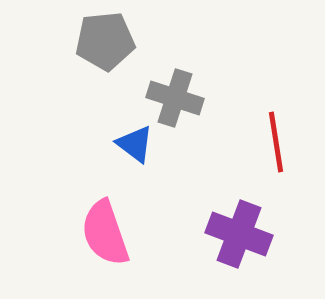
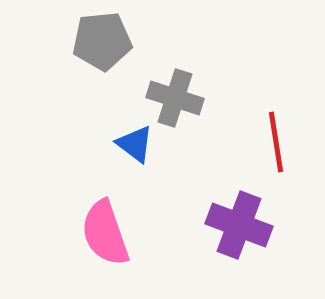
gray pentagon: moved 3 px left
purple cross: moved 9 px up
